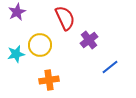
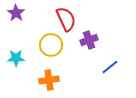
purple star: moved 1 px left, 1 px down; rotated 12 degrees counterclockwise
red semicircle: moved 1 px right, 1 px down
purple cross: rotated 18 degrees clockwise
yellow circle: moved 11 px right
cyan star: moved 4 px down; rotated 12 degrees clockwise
